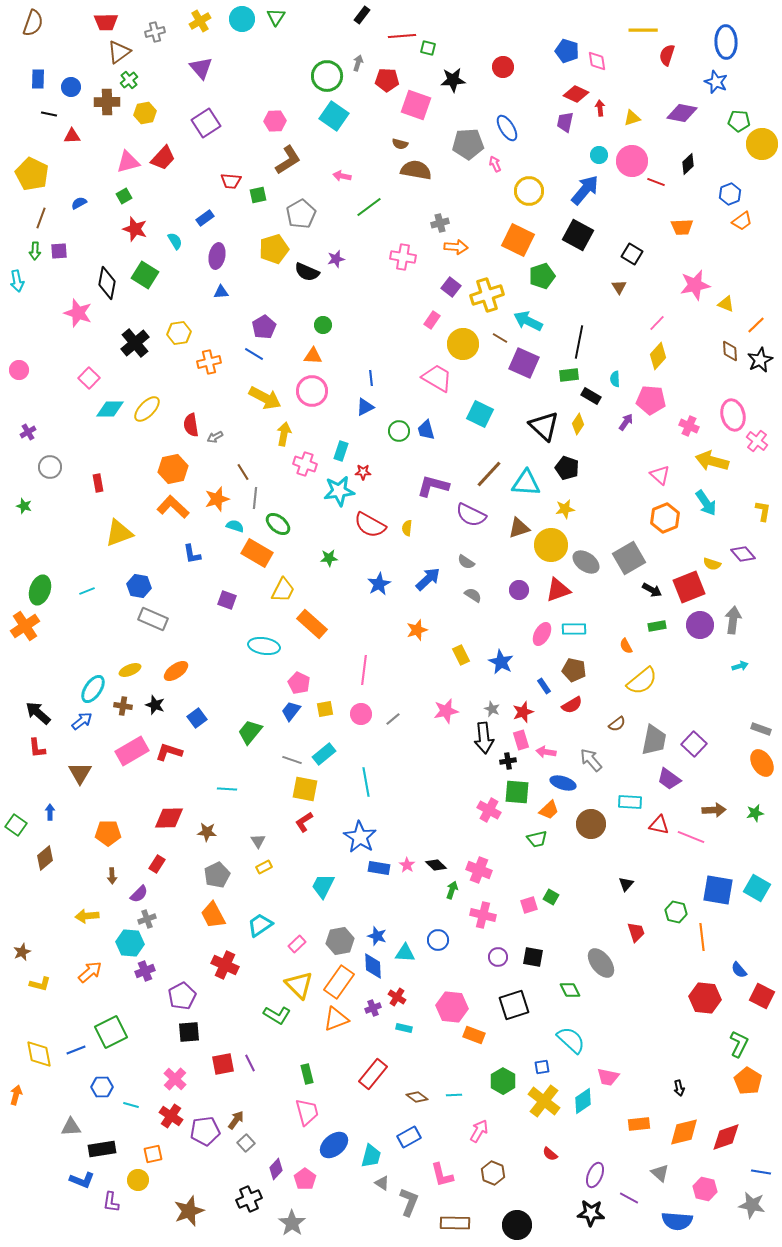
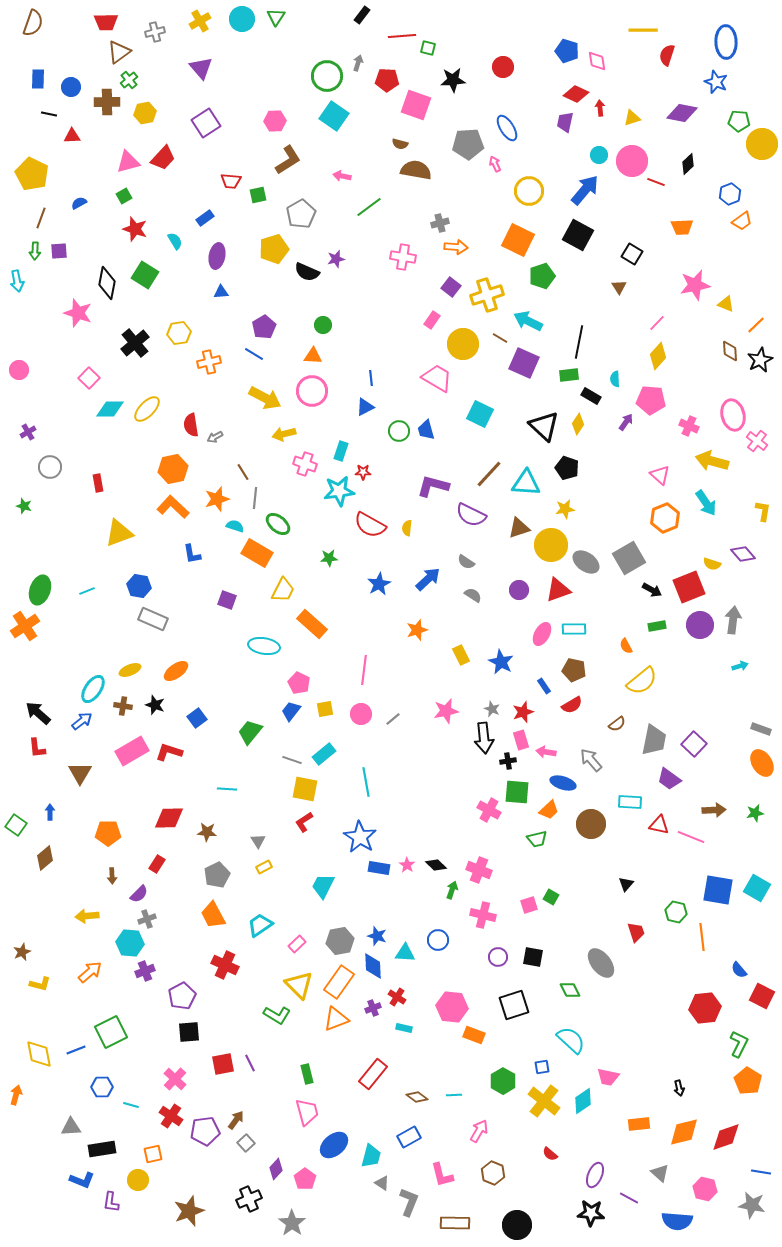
yellow arrow at (284, 434): rotated 115 degrees counterclockwise
red hexagon at (705, 998): moved 10 px down; rotated 12 degrees counterclockwise
